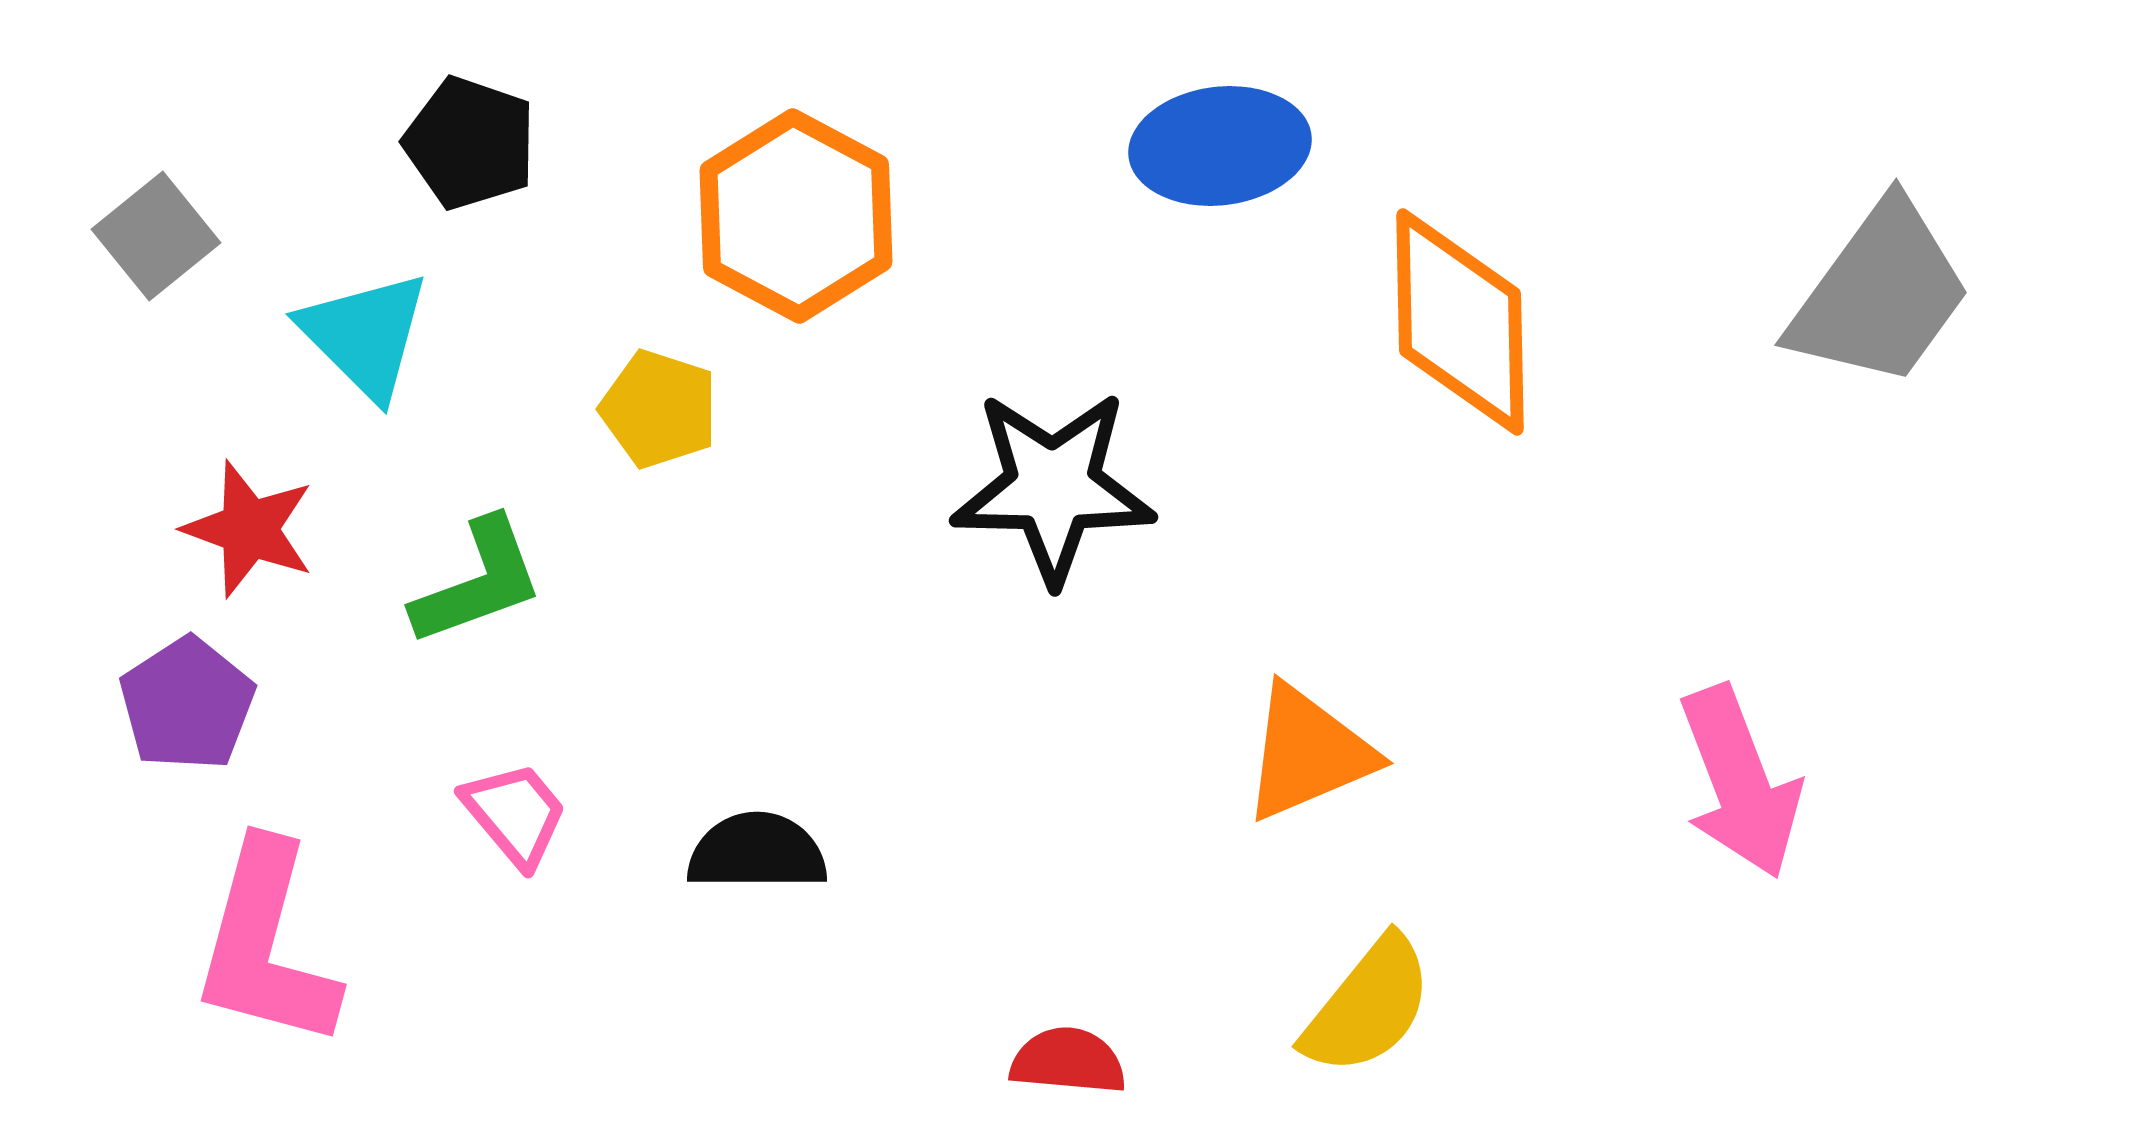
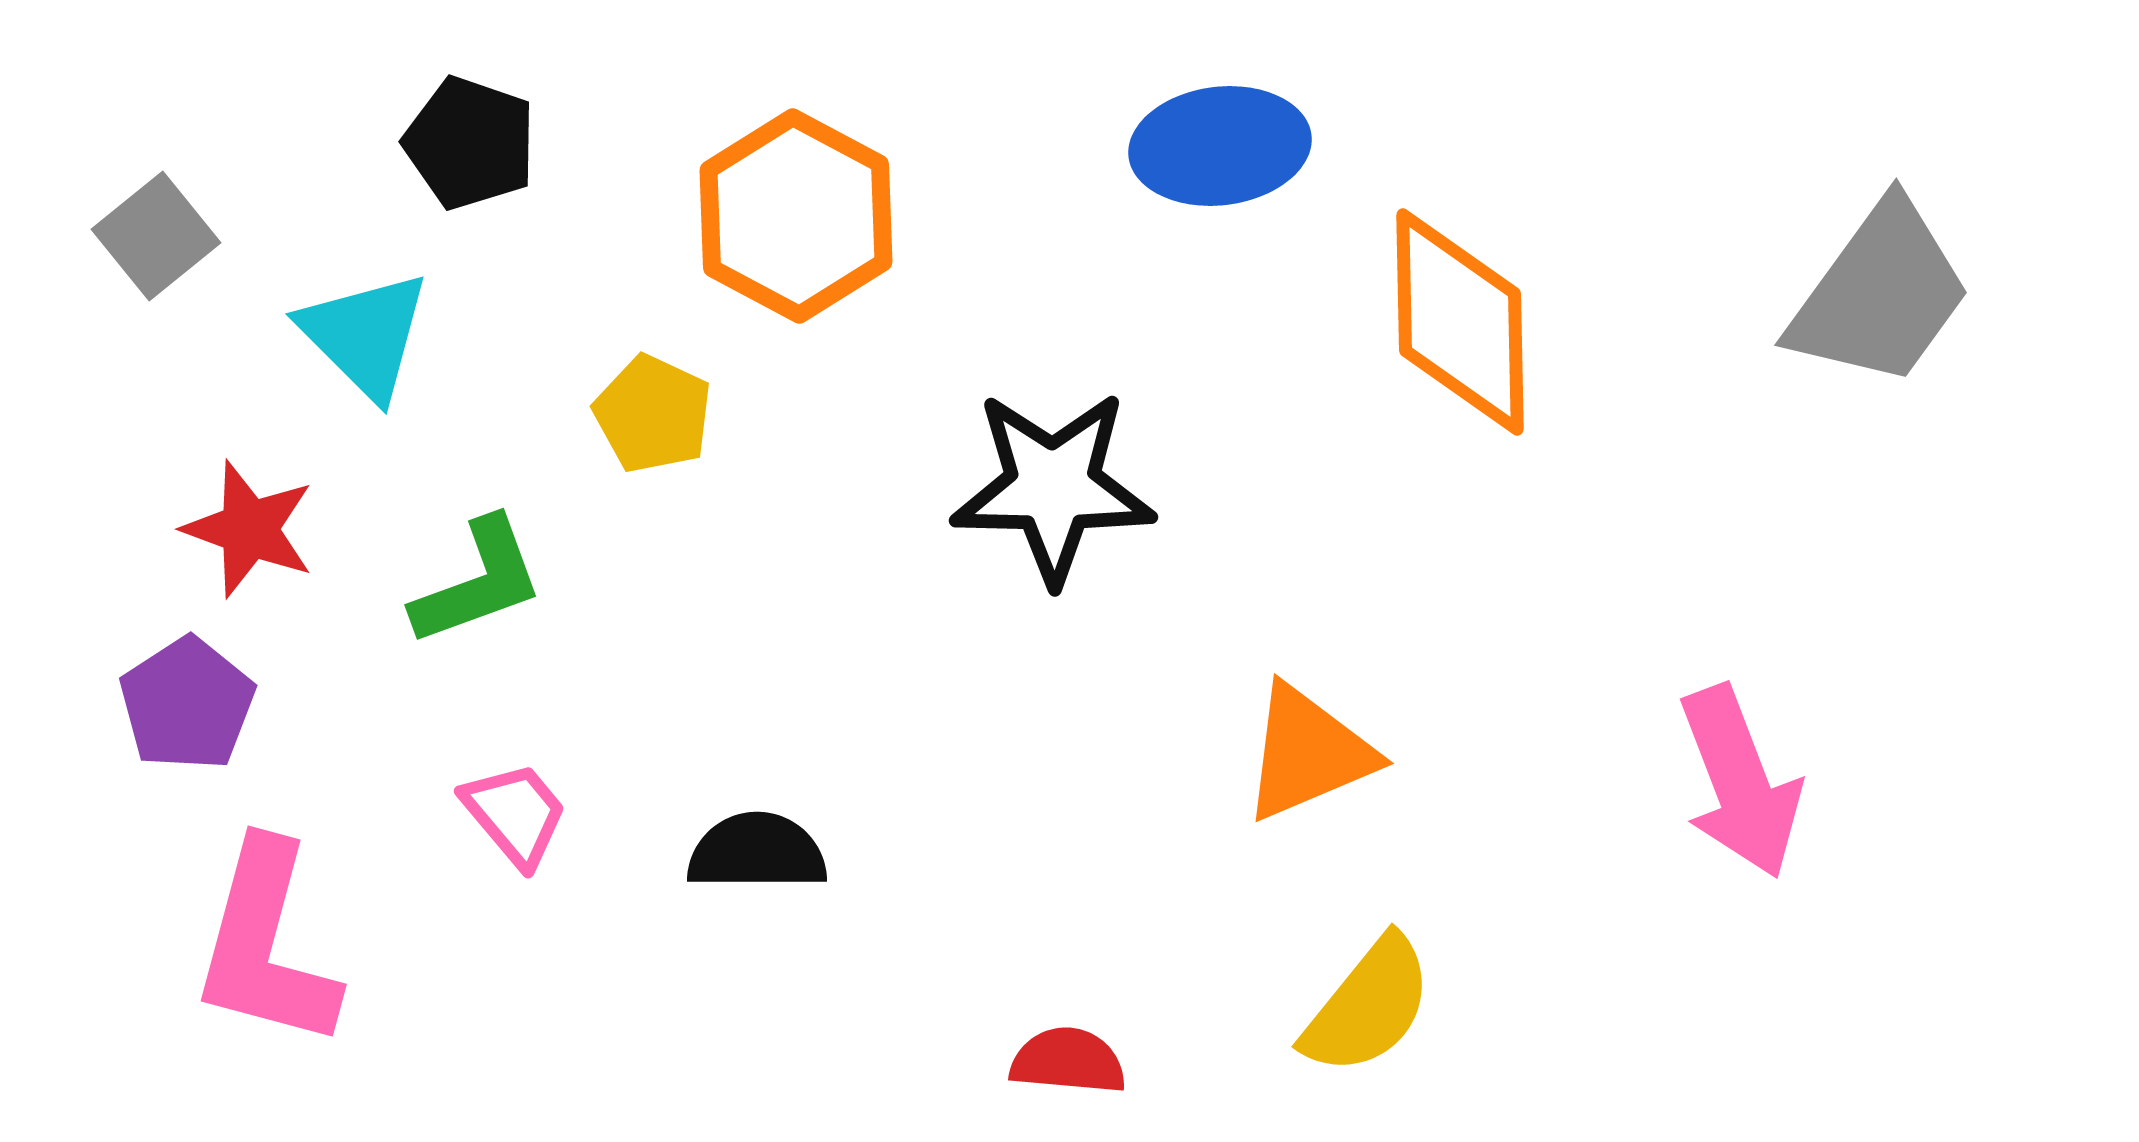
yellow pentagon: moved 6 px left, 5 px down; rotated 7 degrees clockwise
